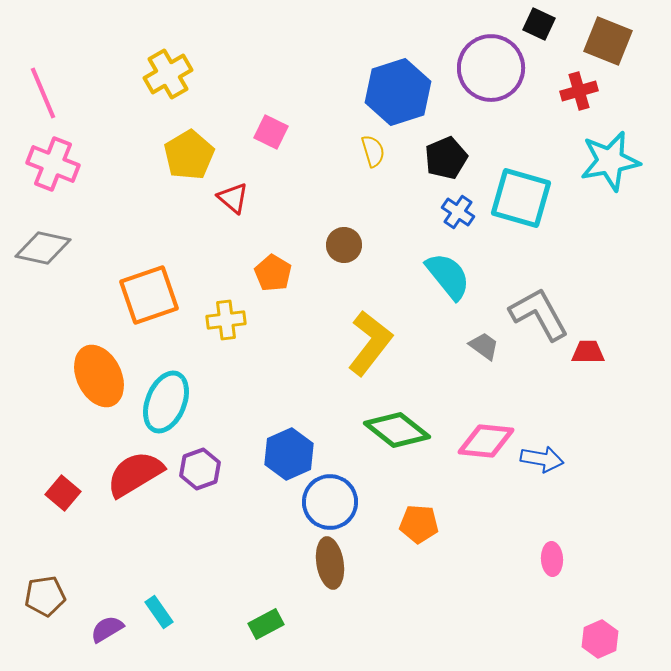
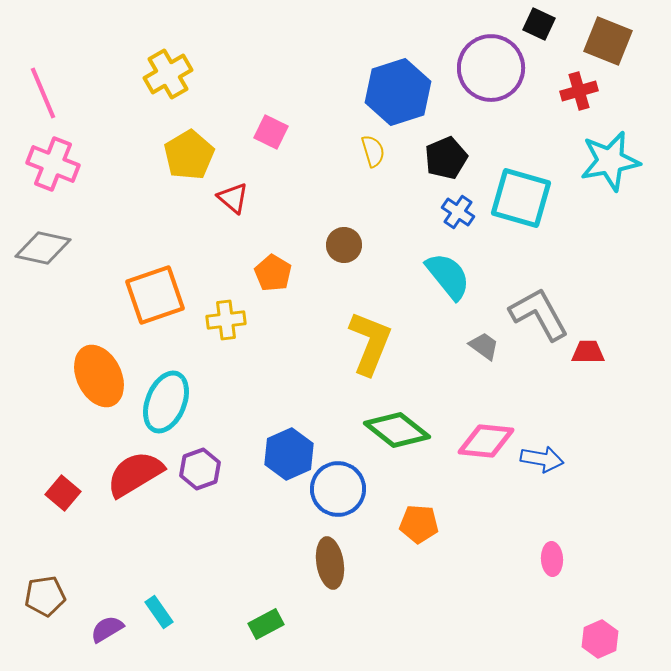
orange square at (149, 295): moved 6 px right
yellow L-shape at (370, 343): rotated 16 degrees counterclockwise
blue circle at (330, 502): moved 8 px right, 13 px up
